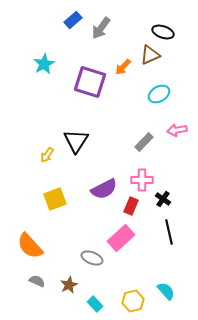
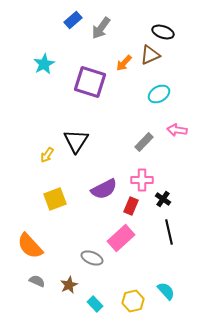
orange arrow: moved 1 px right, 4 px up
pink arrow: rotated 18 degrees clockwise
